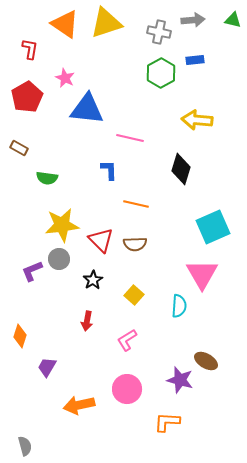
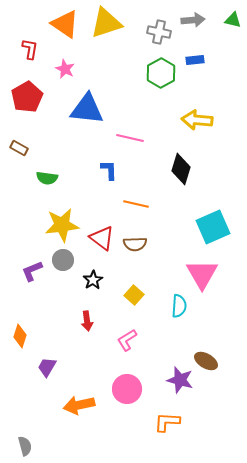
pink star: moved 9 px up
red triangle: moved 1 px right, 2 px up; rotated 8 degrees counterclockwise
gray circle: moved 4 px right, 1 px down
red arrow: rotated 18 degrees counterclockwise
